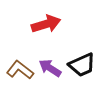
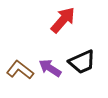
red arrow: moved 17 px right, 4 px up; rotated 32 degrees counterclockwise
black trapezoid: moved 3 px up
